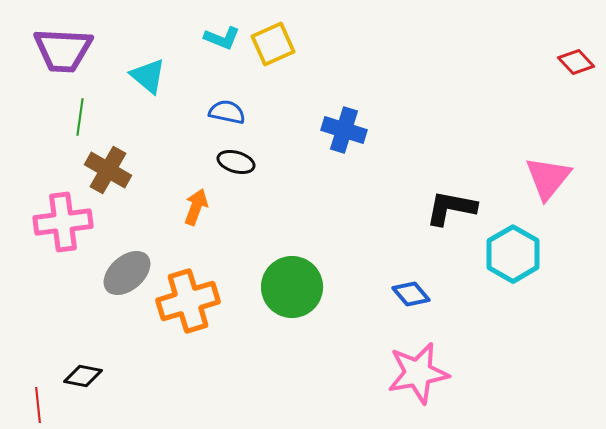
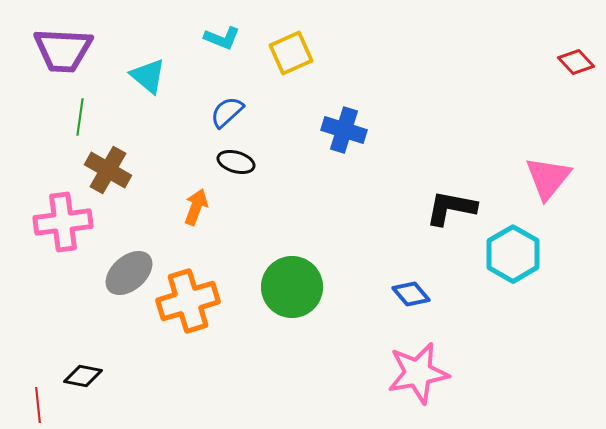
yellow square: moved 18 px right, 9 px down
blue semicircle: rotated 54 degrees counterclockwise
gray ellipse: moved 2 px right
